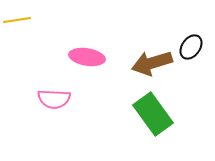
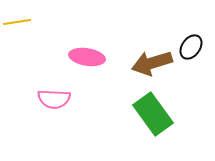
yellow line: moved 2 px down
